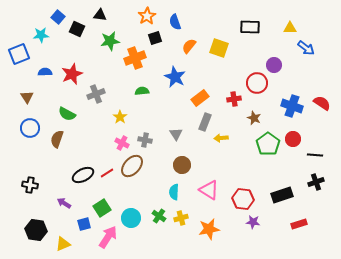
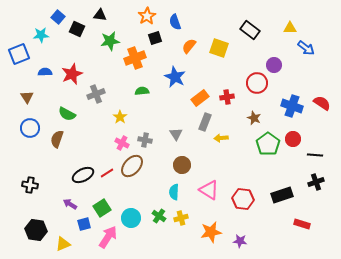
black rectangle at (250, 27): moved 3 px down; rotated 36 degrees clockwise
red cross at (234, 99): moved 7 px left, 2 px up
purple arrow at (64, 203): moved 6 px right, 1 px down
purple star at (253, 222): moved 13 px left, 19 px down
red rectangle at (299, 224): moved 3 px right; rotated 35 degrees clockwise
orange star at (209, 229): moved 2 px right, 3 px down
